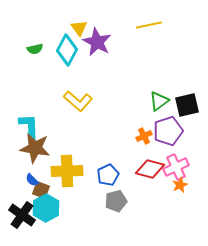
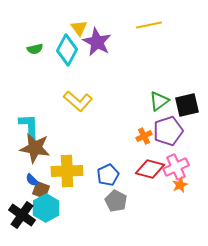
gray pentagon: rotated 30 degrees counterclockwise
